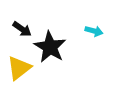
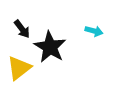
black arrow: rotated 18 degrees clockwise
